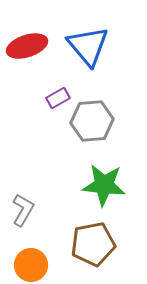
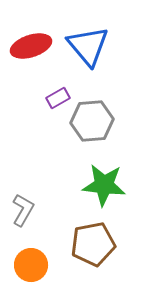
red ellipse: moved 4 px right
